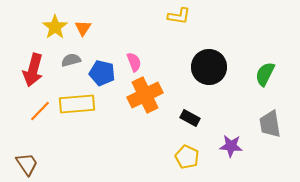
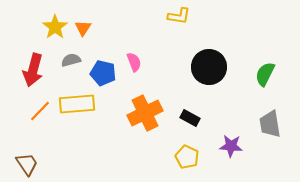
blue pentagon: moved 1 px right
orange cross: moved 18 px down
